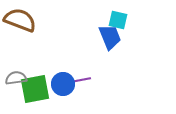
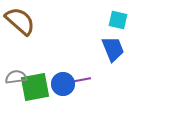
brown semicircle: moved 1 px down; rotated 20 degrees clockwise
blue trapezoid: moved 3 px right, 12 px down
gray semicircle: moved 1 px up
green square: moved 2 px up
